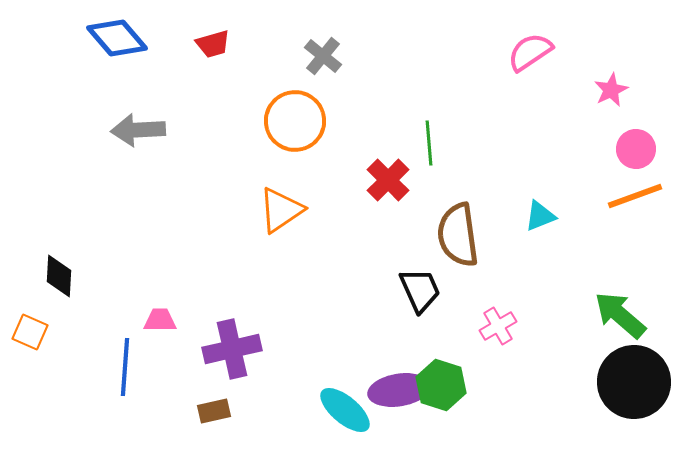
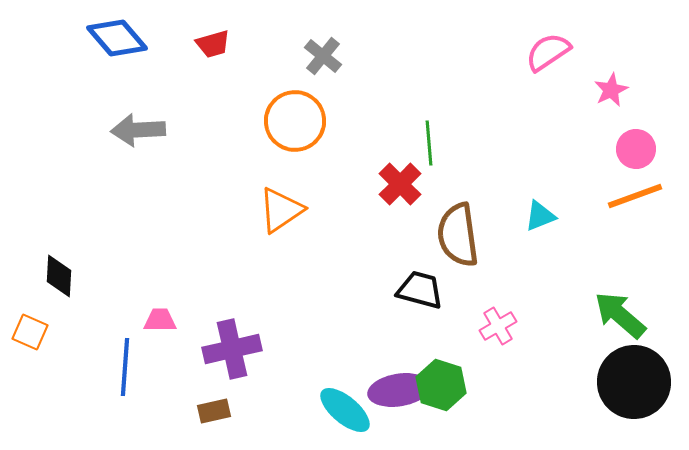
pink semicircle: moved 18 px right
red cross: moved 12 px right, 4 px down
black trapezoid: rotated 51 degrees counterclockwise
